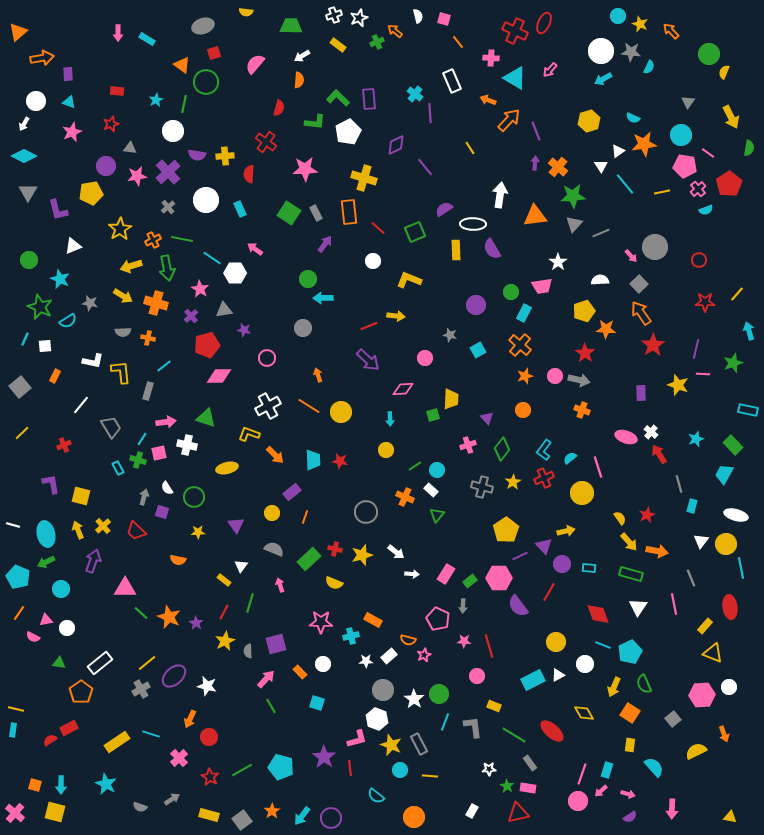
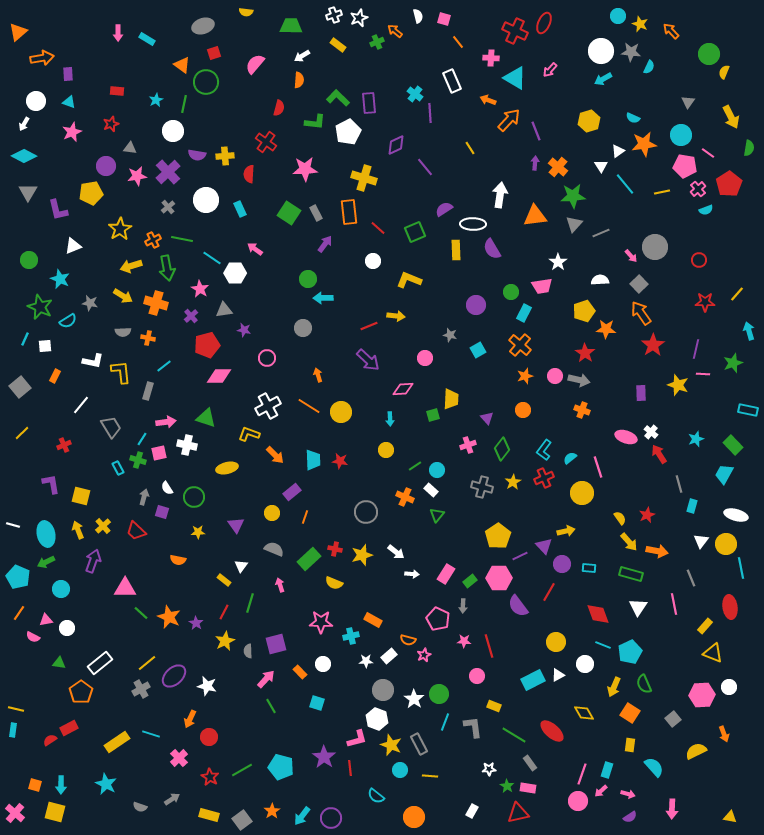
purple rectangle at (369, 99): moved 4 px down
yellow pentagon at (506, 530): moved 8 px left, 6 px down
